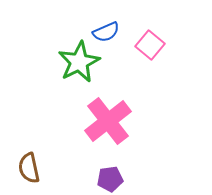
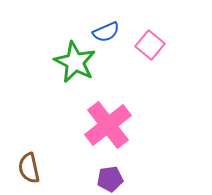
green star: moved 4 px left; rotated 18 degrees counterclockwise
pink cross: moved 4 px down
